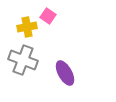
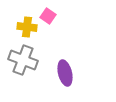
yellow cross: rotated 18 degrees clockwise
purple ellipse: rotated 15 degrees clockwise
